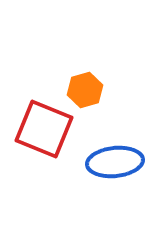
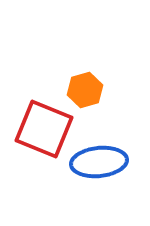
blue ellipse: moved 16 px left
